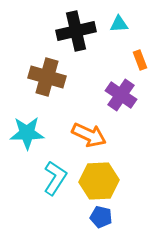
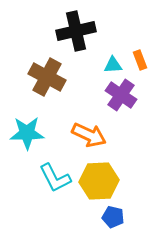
cyan triangle: moved 6 px left, 41 px down
brown cross: rotated 12 degrees clockwise
cyan L-shape: rotated 120 degrees clockwise
blue pentagon: moved 12 px right
